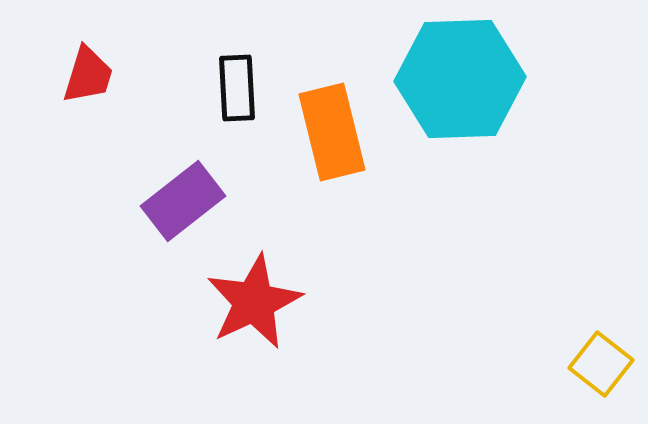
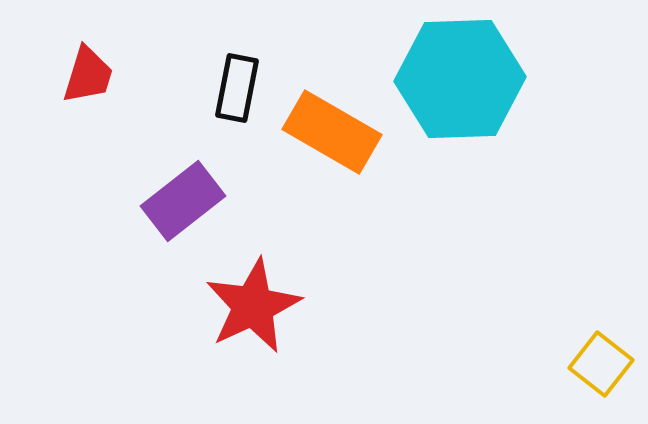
black rectangle: rotated 14 degrees clockwise
orange rectangle: rotated 46 degrees counterclockwise
red star: moved 1 px left, 4 px down
